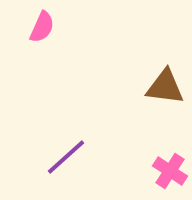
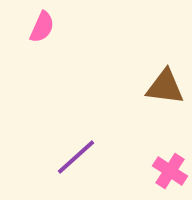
purple line: moved 10 px right
